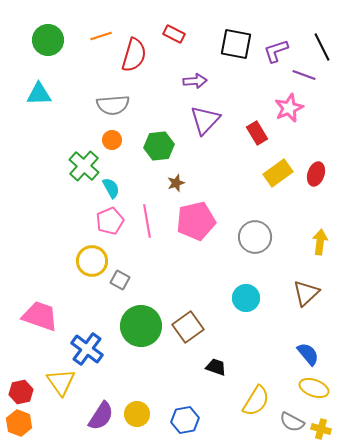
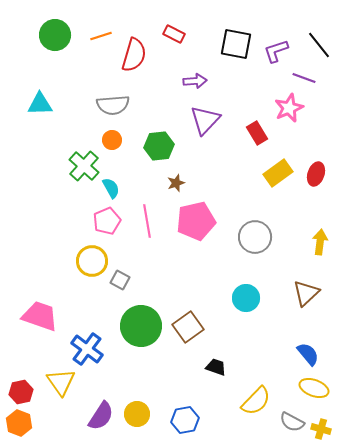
green circle at (48, 40): moved 7 px right, 5 px up
black line at (322, 47): moved 3 px left, 2 px up; rotated 12 degrees counterclockwise
purple line at (304, 75): moved 3 px down
cyan triangle at (39, 94): moved 1 px right, 10 px down
pink pentagon at (110, 221): moved 3 px left
yellow semicircle at (256, 401): rotated 12 degrees clockwise
